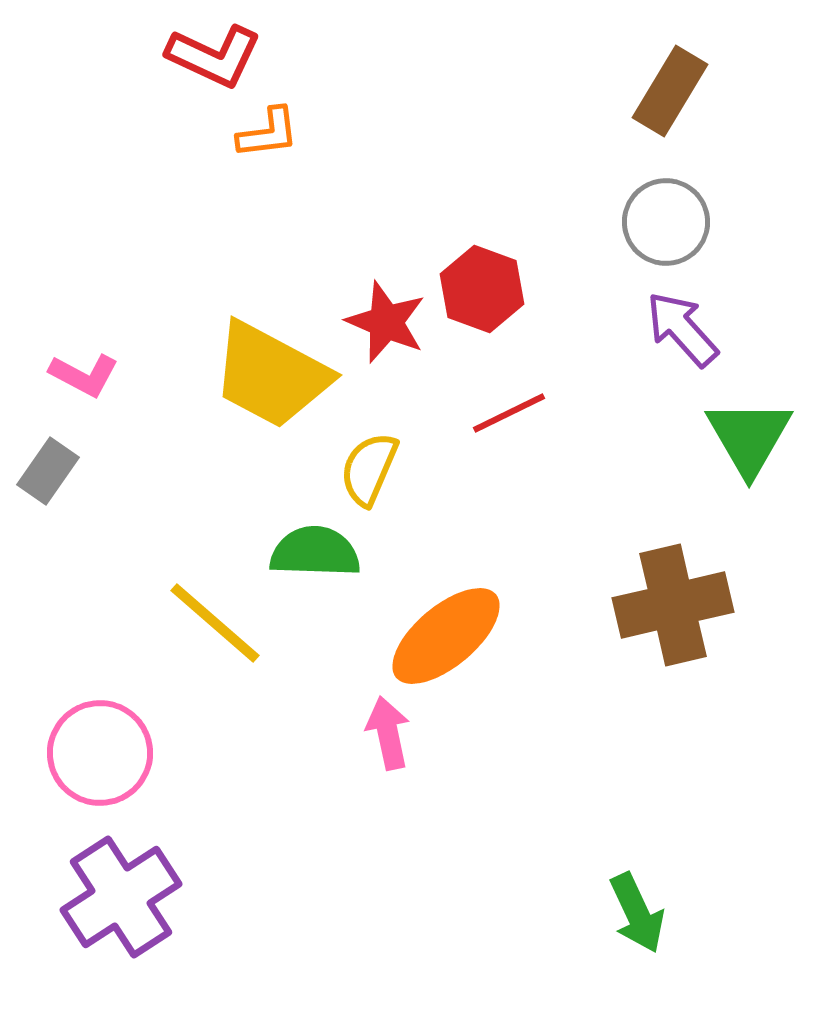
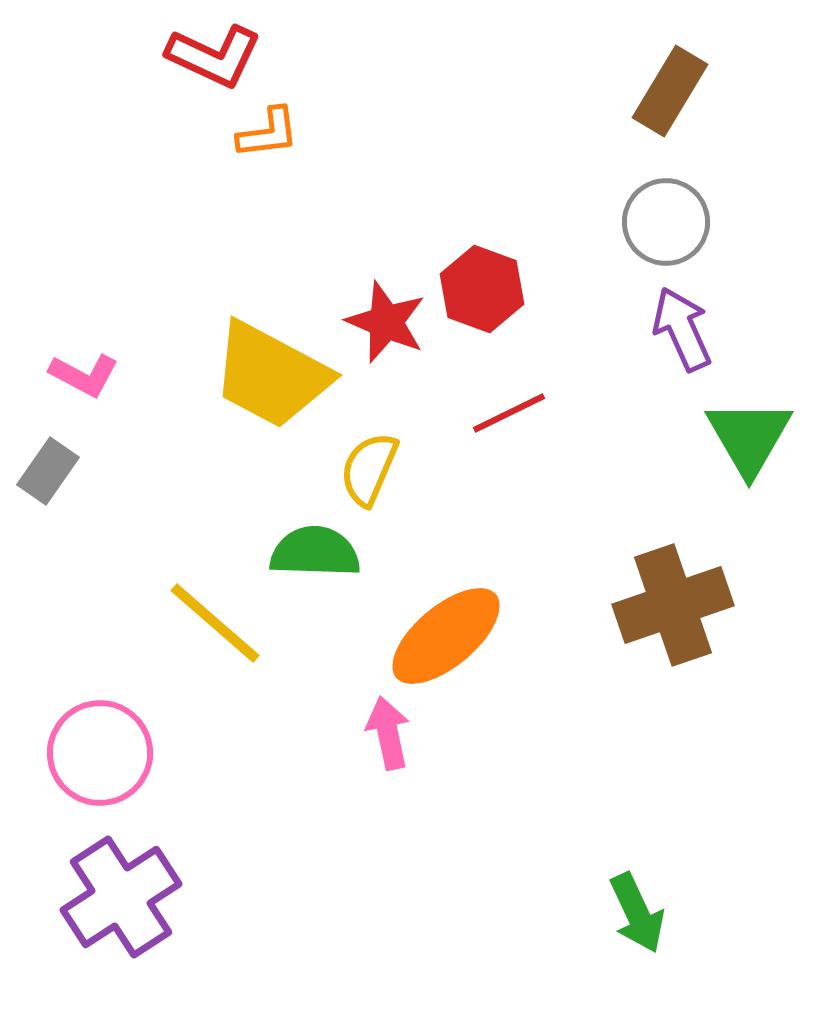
purple arrow: rotated 18 degrees clockwise
brown cross: rotated 6 degrees counterclockwise
